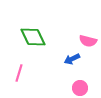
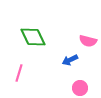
blue arrow: moved 2 px left, 1 px down
